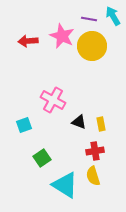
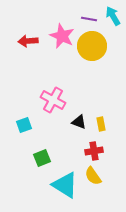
red cross: moved 1 px left
green square: rotated 12 degrees clockwise
yellow semicircle: rotated 18 degrees counterclockwise
